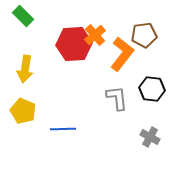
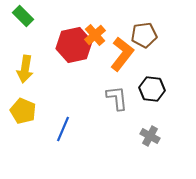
red hexagon: moved 1 px down; rotated 8 degrees counterclockwise
blue line: rotated 65 degrees counterclockwise
gray cross: moved 1 px up
